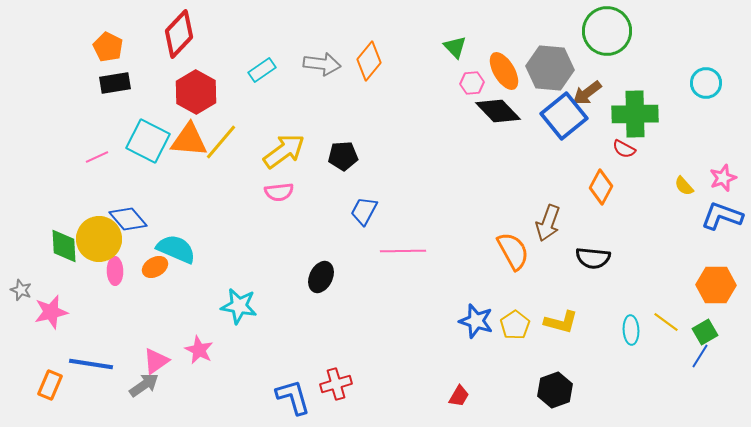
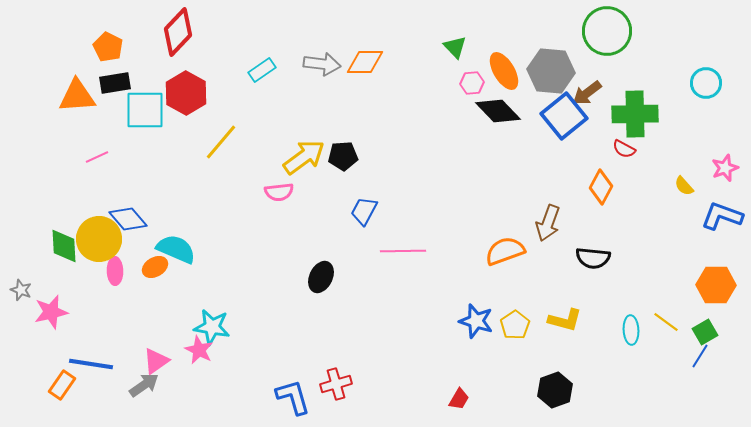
red diamond at (179, 34): moved 1 px left, 2 px up
orange diamond at (369, 61): moved 4 px left, 1 px down; rotated 51 degrees clockwise
gray hexagon at (550, 68): moved 1 px right, 3 px down
red hexagon at (196, 92): moved 10 px left, 1 px down
orange triangle at (189, 140): moved 112 px left, 44 px up; rotated 9 degrees counterclockwise
cyan square at (148, 141): moved 3 px left, 31 px up; rotated 27 degrees counterclockwise
yellow arrow at (284, 151): moved 20 px right, 6 px down
pink star at (723, 178): moved 2 px right, 10 px up
orange semicircle at (513, 251): moved 8 px left; rotated 81 degrees counterclockwise
cyan star at (239, 306): moved 27 px left, 21 px down
yellow L-shape at (561, 322): moved 4 px right, 2 px up
orange rectangle at (50, 385): moved 12 px right; rotated 12 degrees clockwise
red trapezoid at (459, 396): moved 3 px down
